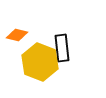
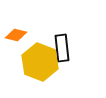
orange diamond: moved 1 px left
